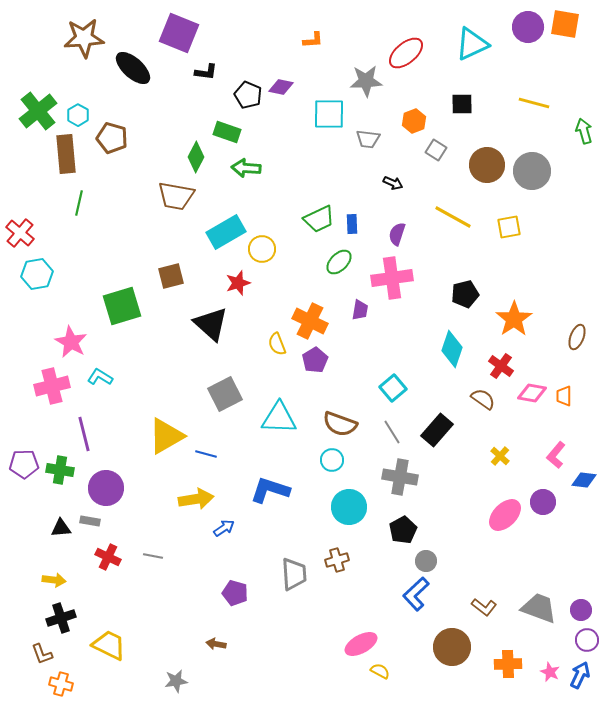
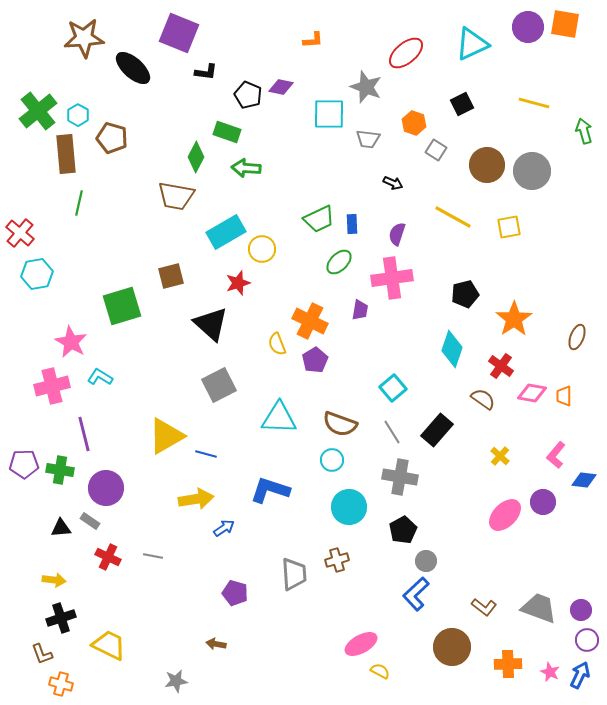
gray star at (366, 81): moved 6 px down; rotated 24 degrees clockwise
black square at (462, 104): rotated 25 degrees counterclockwise
orange hexagon at (414, 121): moved 2 px down; rotated 20 degrees counterclockwise
gray square at (225, 394): moved 6 px left, 9 px up
gray rectangle at (90, 521): rotated 24 degrees clockwise
